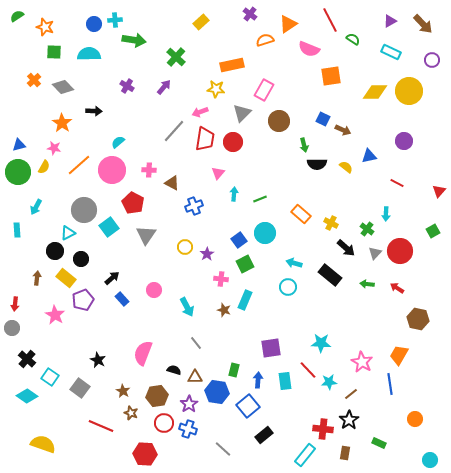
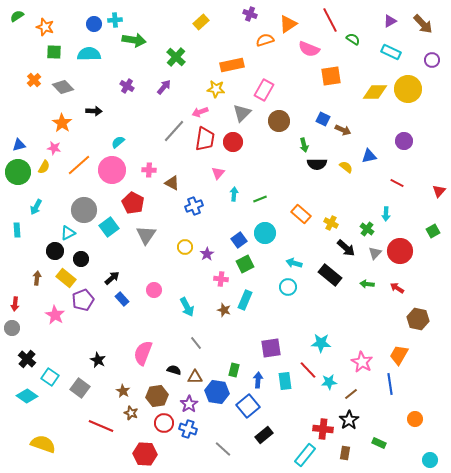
purple cross at (250, 14): rotated 16 degrees counterclockwise
yellow circle at (409, 91): moved 1 px left, 2 px up
